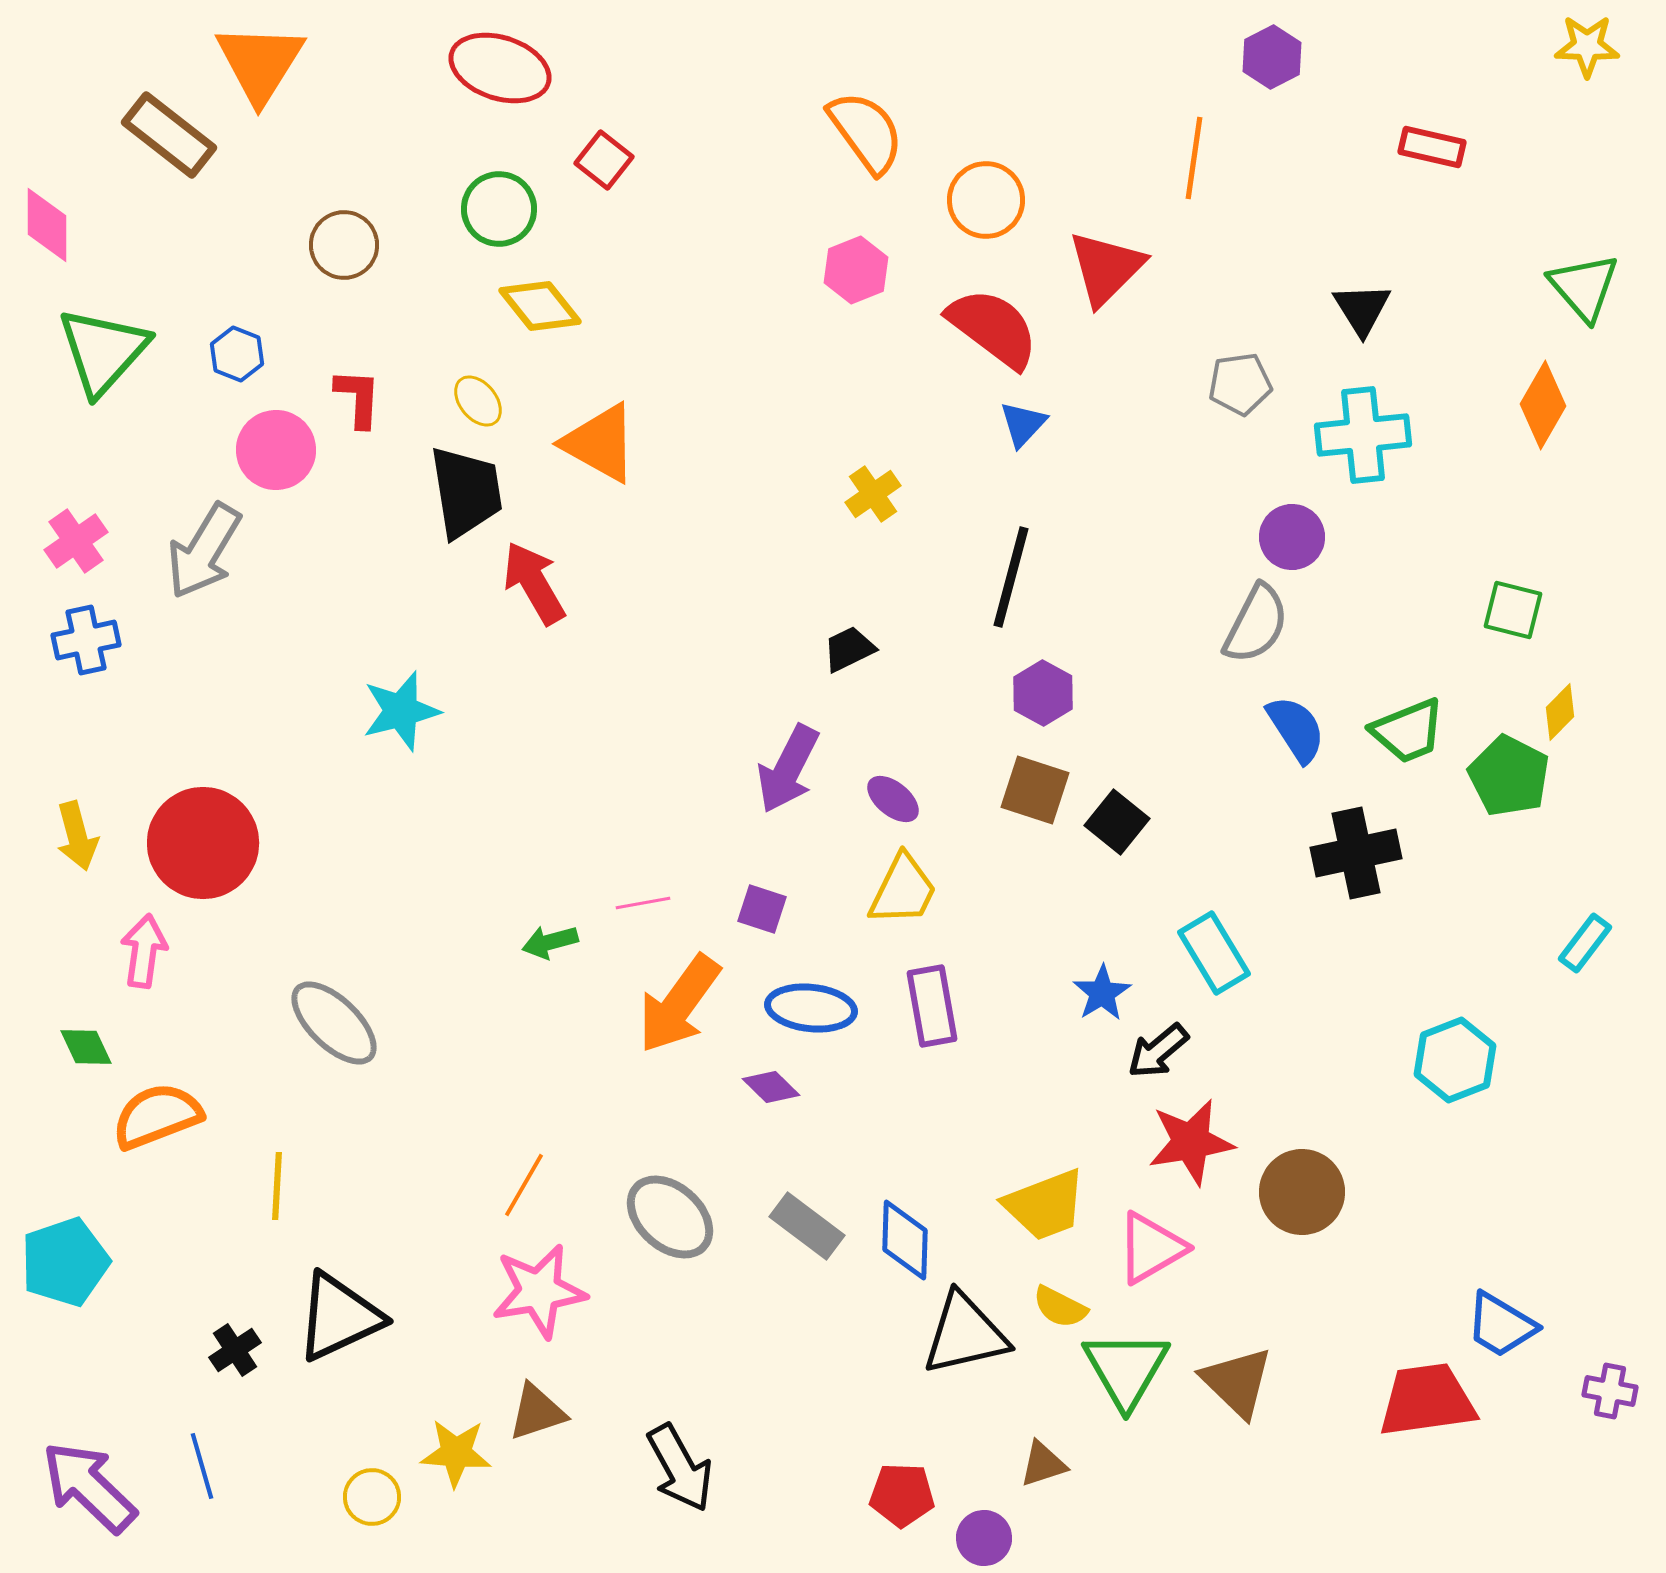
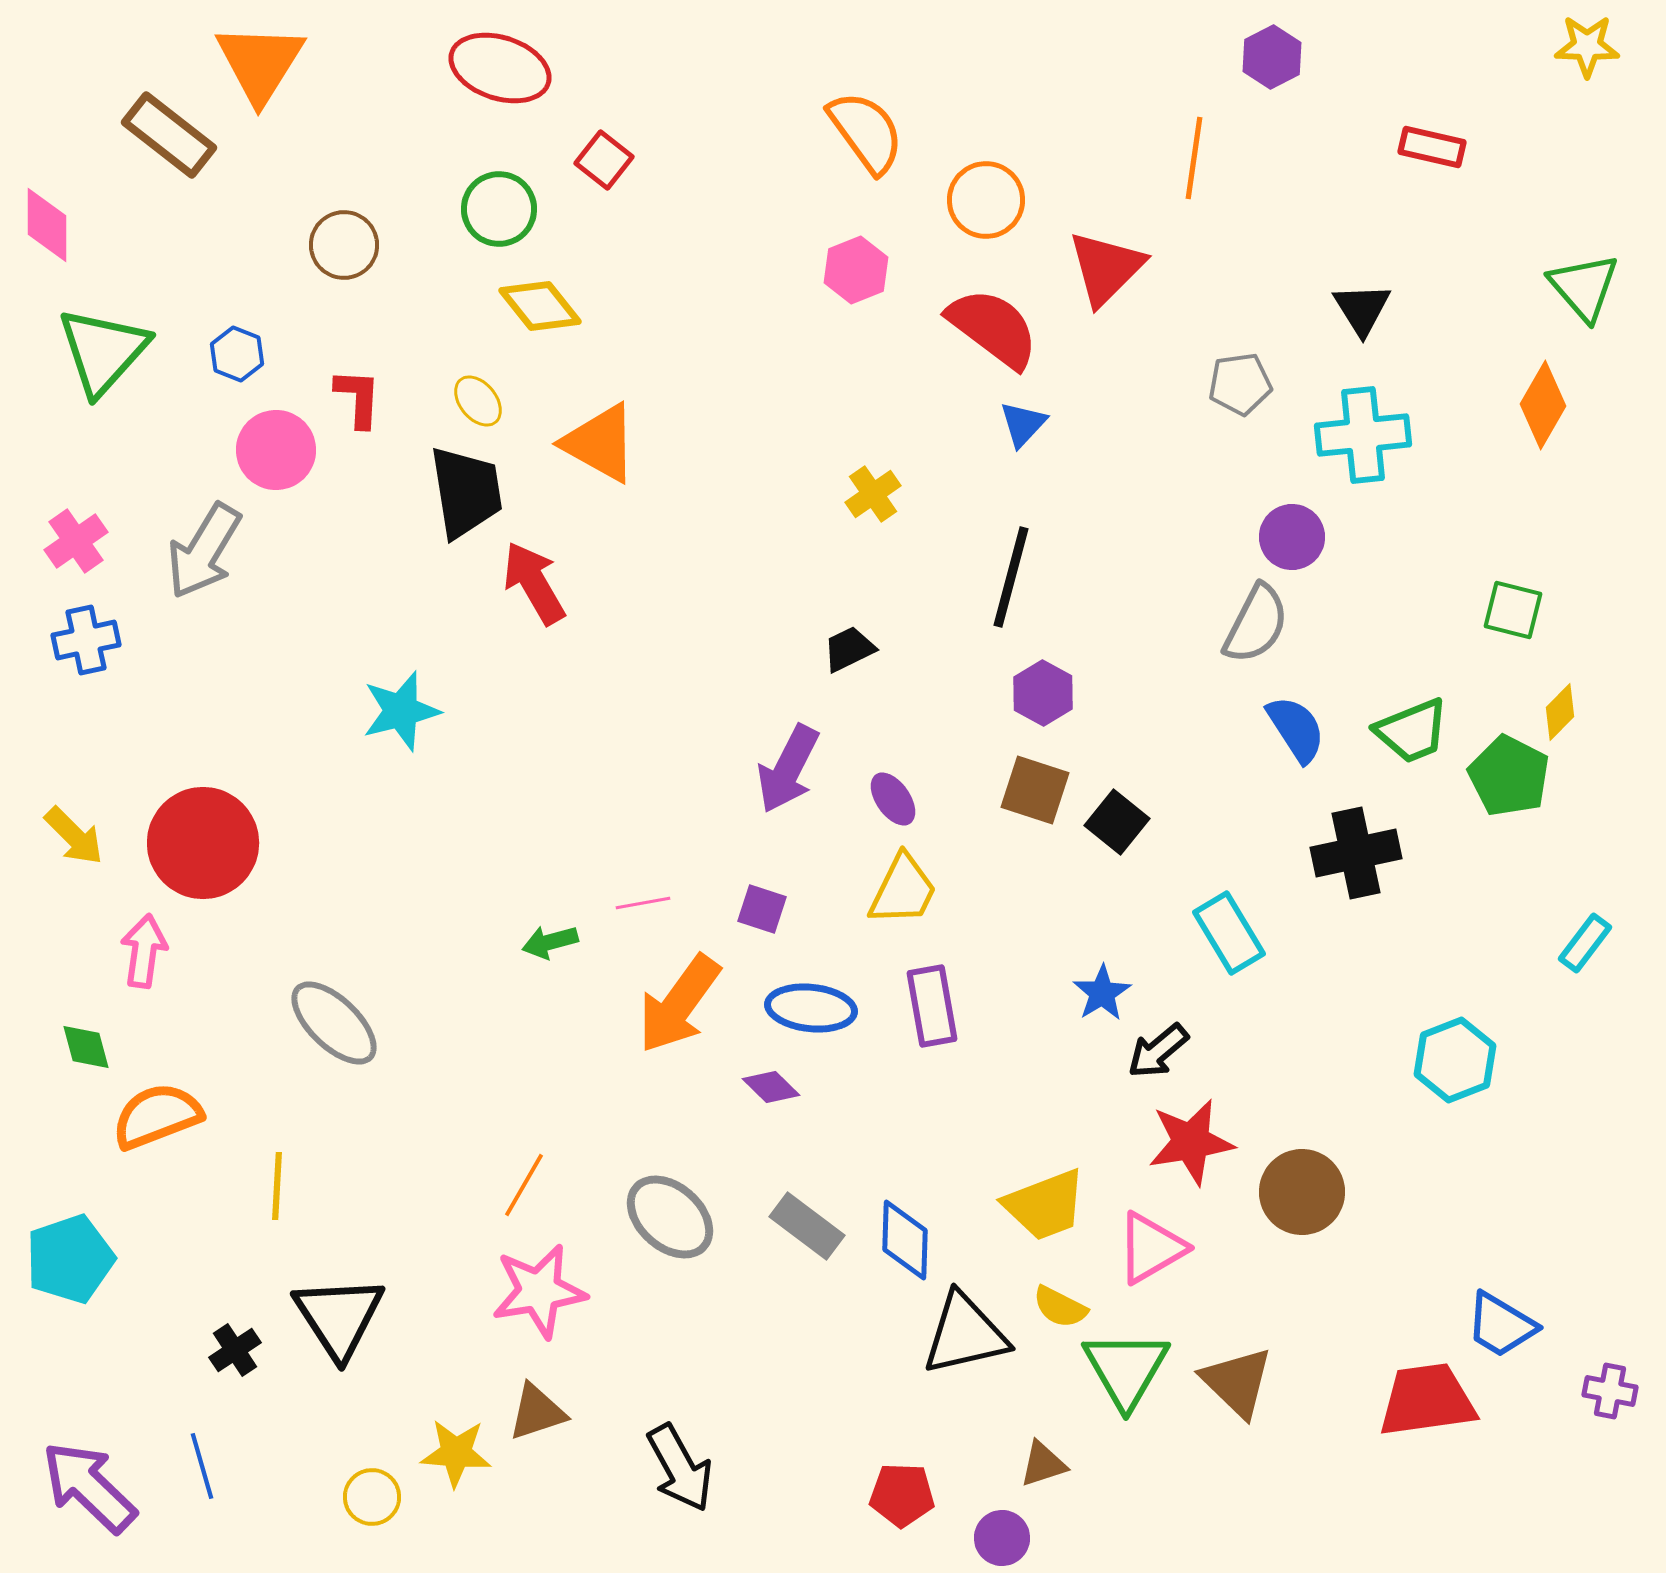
green trapezoid at (1408, 731): moved 4 px right
purple ellipse at (893, 799): rotated 16 degrees clockwise
yellow arrow at (77, 836): moved 3 px left; rotated 30 degrees counterclockwise
cyan rectangle at (1214, 953): moved 15 px right, 20 px up
green diamond at (86, 1047): rotated 10 degrees clockwise
cyan pentagon at (65, 1262): moved 5 px right, 3 px up
black triangle at (339, 1317): rotated 38 degrees counterclockwise
purple circle at (984, 1538): moved 18 px right
